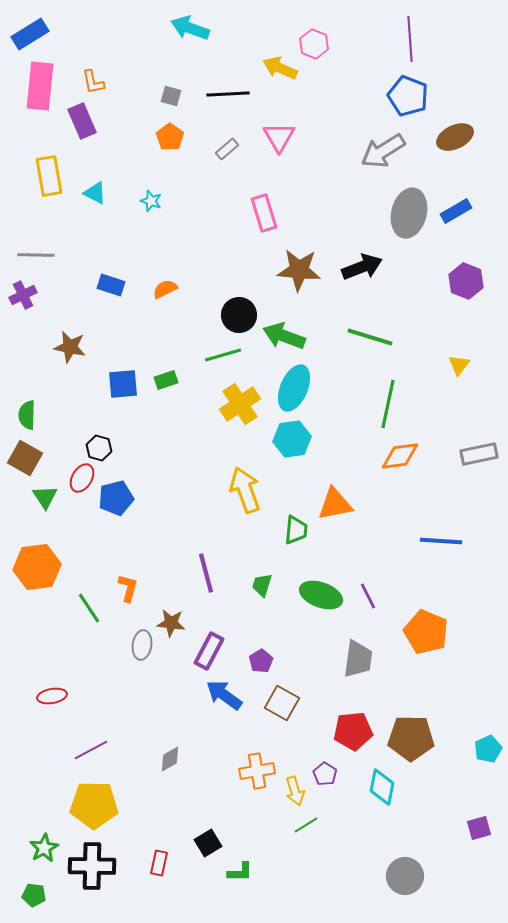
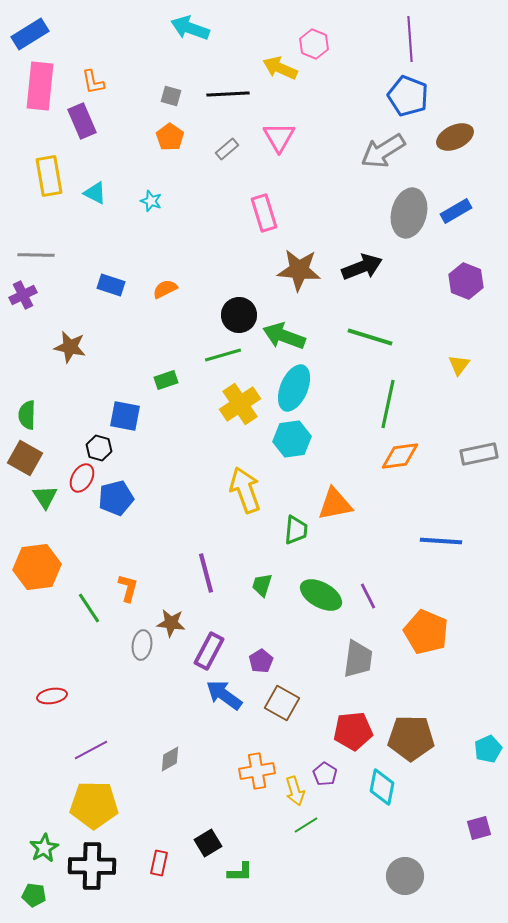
blue square at (123, 384): moved 2 px right, 32 px down; rotated 16 degrees clockwise
green ellipse at (321, 595): rotated 9 degrees clockwise
